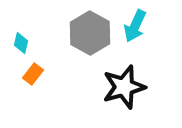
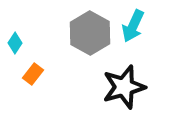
cyan arrow: moved 2 px left
cyan diamond: moved 6 px left; rotated 20 degrees clockwise
